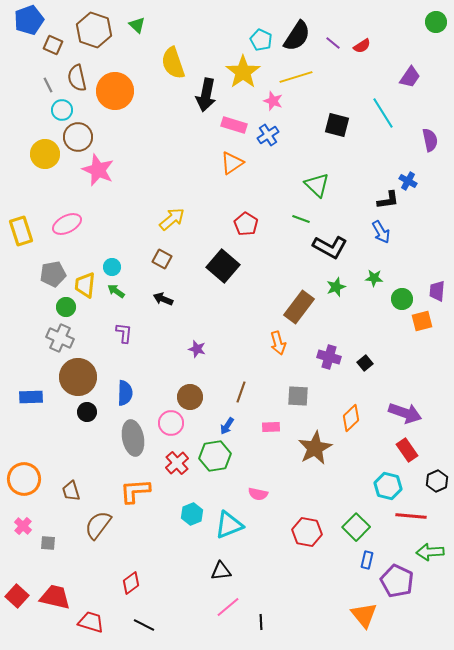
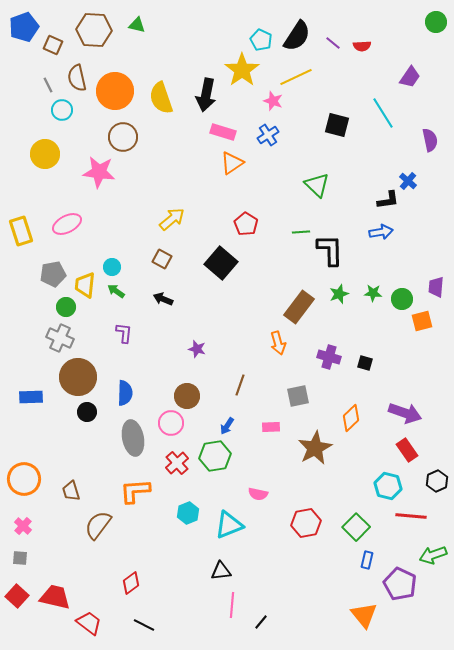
blue pentagon at (29, 20): moved 5 px left, 7 px down
green triangle at (137, 25): rotated 30 degrees counterclockwise
brown hexagon at (94, 30): rotated 16 degrees counterclockwise
red semicircle at (362, 46): rotated 30 degrees clockwise
yellow semicircle at (173, 63): moved 12 px left, 35 px down
yellow star at (243, 72): moved 1 px left, 2 px up
yellow line at (296, 77): rotated 8 degrees counterclockwise
pink rectangle at (234, 125): moved 11 px left, 7 px down
brown circle at (78, 137): moved 45 px right
pink star at (98, 170): moved 1 px right, 2 px down; rotated 16 degrees counterclockwise
blue cross at (408, 181): rotated 12 degrees clockwise
green line at (301, 219): moved 13 px down; rotated 24 degrees counterclockwise
blue arrow at (381, 232): rotated 70 degrees counterclockwise
black L-shape at (330, 247): moved 3 px down; rotated 120 degrees counterclockwise
black square at (223, 266): moved 2 px left, 3 px up
green star at (374, 278): moved 1 px left, 15 px down
green star at (336, 287): moved 3 px right, 7 px down
purple trapezoid at (437, 291): moved 1 px left, 4 px up
black square at (365, 363): rotated 35 degrees counterclockwise
brown line at (241, 392): moved 1 px left, 7 px up
gray square at (298, 396): rotated 15 degrees counterclockwise
brown circle at (190, 397): moved 3 px left, 1 px up
cyan hexagon at (192, 514): moved 4 px left, 1 px up
red hexagon at (307, 532): moved 1 px left, 9 px up; rotated 20 degrees counterclockwise
gray square at (48, 543): moved 28 px left, 15 px down
green arrow at (430, 552): moved 3 px right, 3 px down; rotated 16 degrees counterclockwise
purple pentagon at (397, 581): moved 3 px right, 3 px down
pink line at (228, 607): moved 4 px right, 2 px up; rotated 45 degrees counterclockwise
red trapezoid at (91, 622): moved 2 px left, 1 px down; rotated 20 degrees clockwise
black line at (261, 622): rotated 42 degrees clockwise
